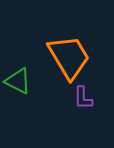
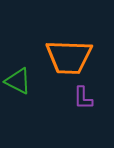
orange trapezoid: rotated 123 degrees clockwise
